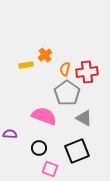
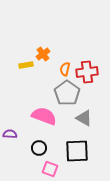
orange cross: moved 2 px left, 1 px up
black square: rotated 20 degrees clockwise
